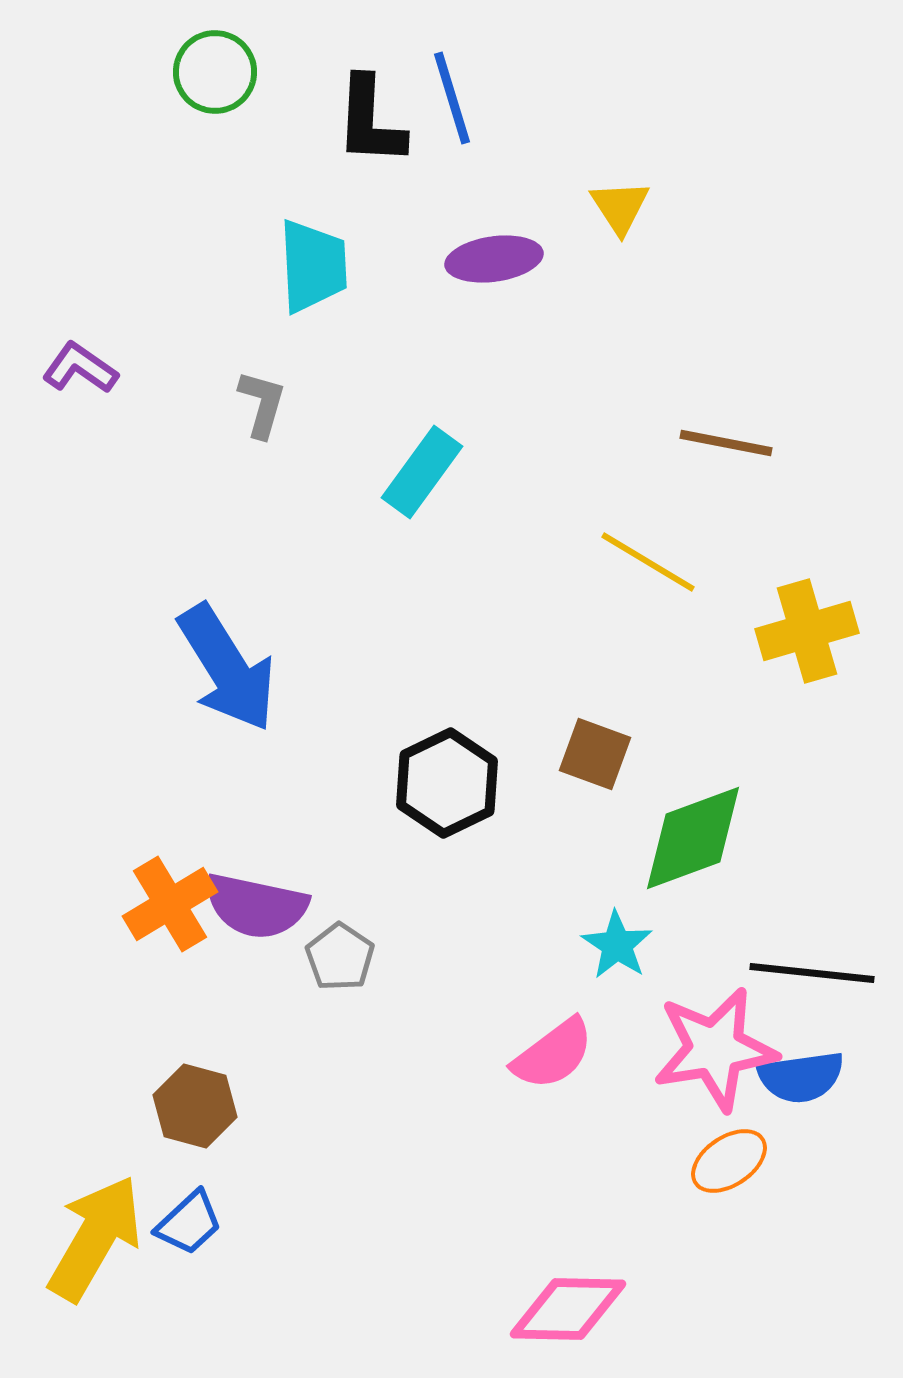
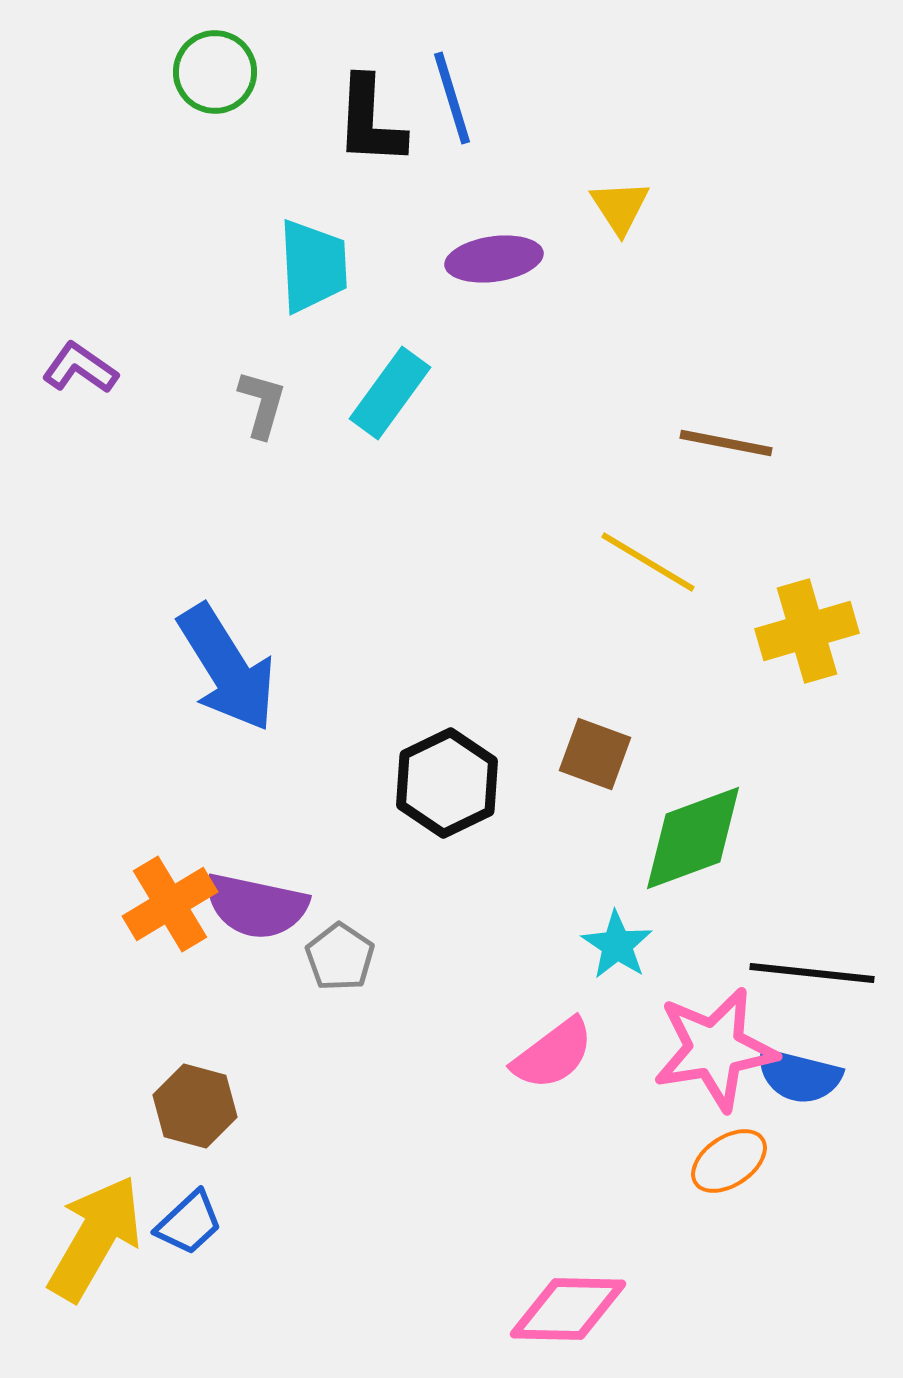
cyan rectangle: moved 32 px left, 79 px up
blue semicircle: moved 2 px left, 1 px up; rotated 22 degrees clockwise
